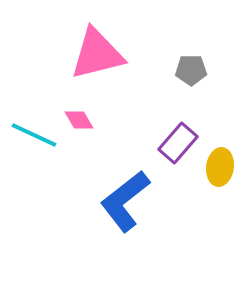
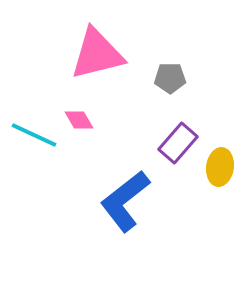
gray pentagon: moved 21 px left, 8 px down
